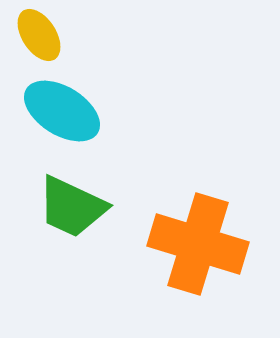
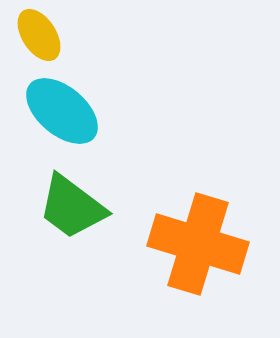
cyan ellipse: rotated 8 degrees clockwise
green trapezoid: rotated 12 degrees clockwise
